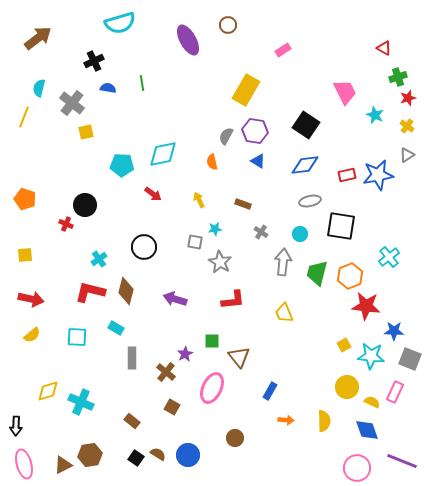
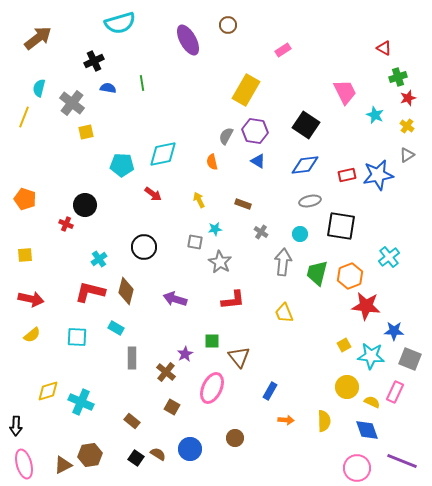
blue circle at (188, 455): moved 2 px right, 6 px up
